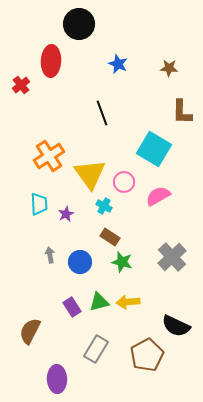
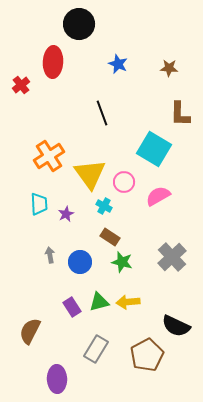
red ellipse: moved 2 px right, 1 px down
brown L-shape: moved 2 px left, 2 px down
